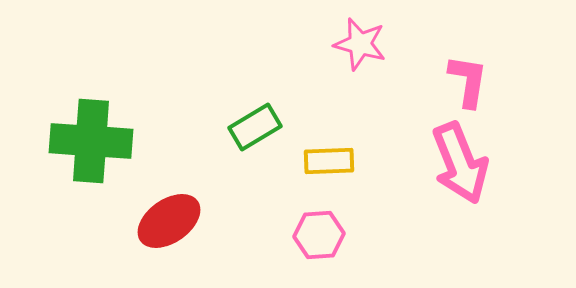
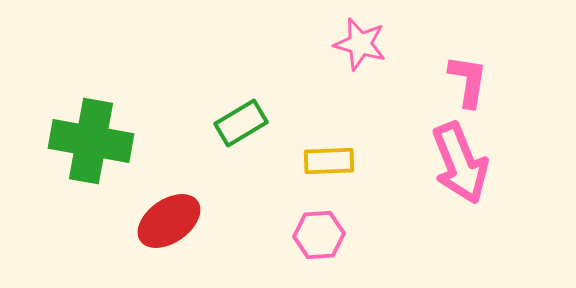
green rectangle: moved 14 px left, 4 px up
green cross: rotated 6 degrees clockwise
